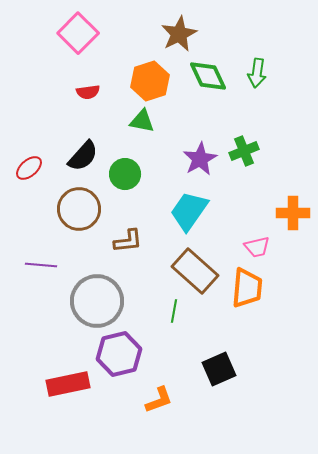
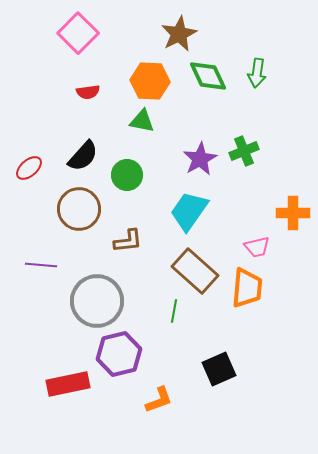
orange hexagon: rotated 21 degrees clockwise
green circle: moved 2 px right, 1 px down
